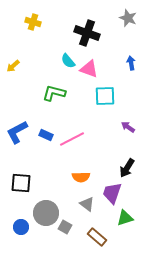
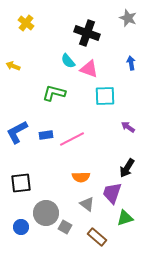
yellow cross: moved 7 px left, 1 px down; rotated 21 degrees clockwise
yellow arrow: rotated 64 degrees clockwise
blue rectangle: rotated 32 degrees counterclockwise
black square: rotated 10 degrees counterclockwise
